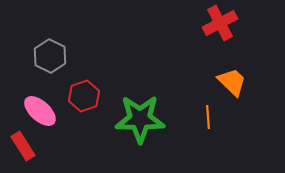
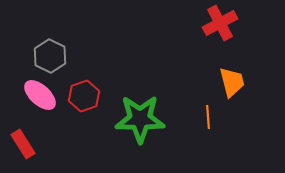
orange trapezoid: rotated 32 degrees clockwise
pink ellipse: moved 16 px up
red rectangle: moved 2 px up
